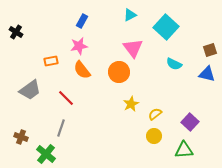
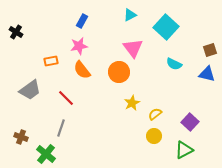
yellow star: moved 1 px right, 1 px up
green triangle: rotated 24 degrees counterclockwise
